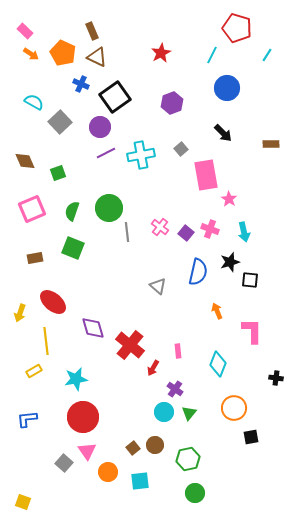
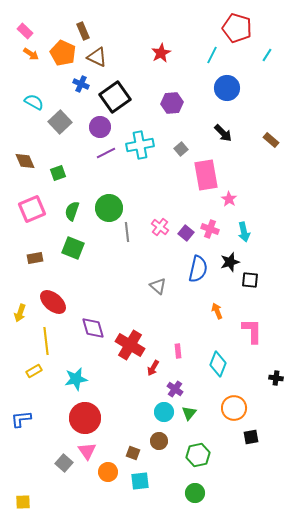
brown rectangle at (92, 31): moved 9 px left
purple hexagon at (172, 103): rotated 15 degrees clockwise
brown rectangle at (271, 144): moved 4 px up; rotated 42 degrees clockwise
cyan cross at (141, 155): moved 1 px left, 10 px up
blue semicircle at (198, 272): moved 3 px up
red cross at (130, 345): rotated 8 degrees counterclockwise
red circle at (83, 417): moved 2 px right, 1 px down
blue L-shape at (27, 419): moved 6 px left
brown circle at (155, 445): moved 4 px right, 4 px up
brown square at (133, 448): moved 5 px down; rotated 32 degrees counterclockwise
green hexagon at (188, 459): moved 10 px right, 4 px up
yellow square at (23, 502): rotated 21 degrees counterclockwise
